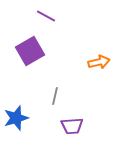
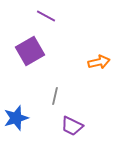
purple trapezoid: rotated 30 degrees clockwise
